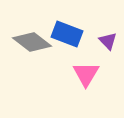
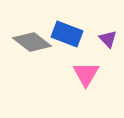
purple triangle: moved 2 px up
